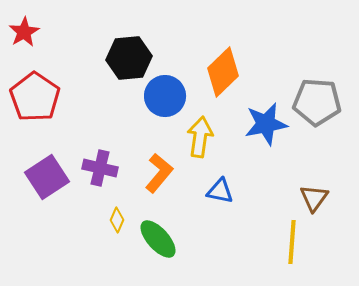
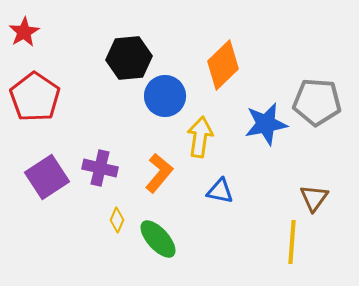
orange diamond: moved 7 px up
